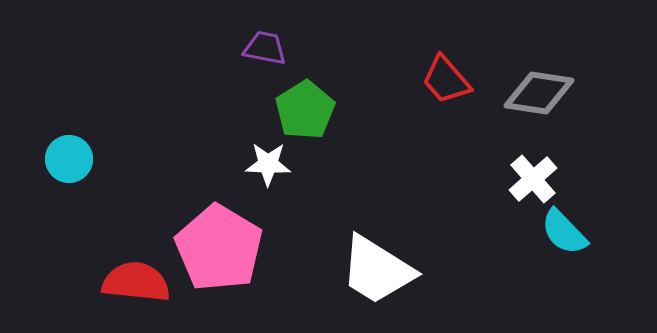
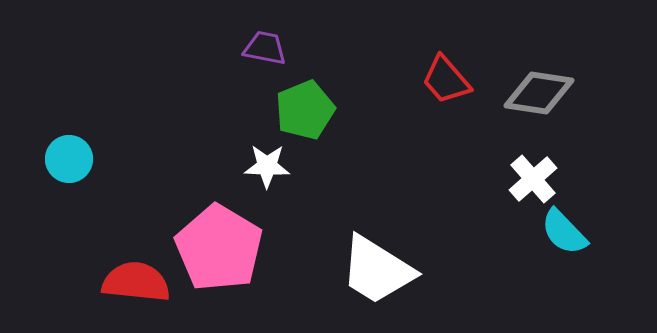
green pentagon: rotated 10 degrees clockwise
white star: moved 1 px left, 2 px down
